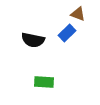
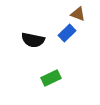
green rectangle: moved 7 px right, 4 px up; rotated 30 degrees counterclockwise
